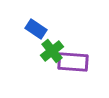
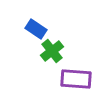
purple rectangle: moved 3 px right, 17 px down
